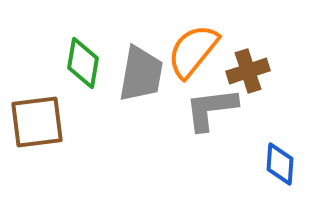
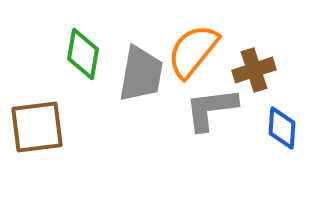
green diamond: moved 9 px up
brown cross: moved 6 px right, 1 px up
brown square: moved 5 px down
blue diamond: moved 2 px right, 36 px up
